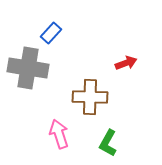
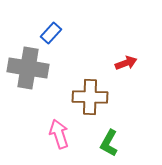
green L-shape: moved 1 px right
